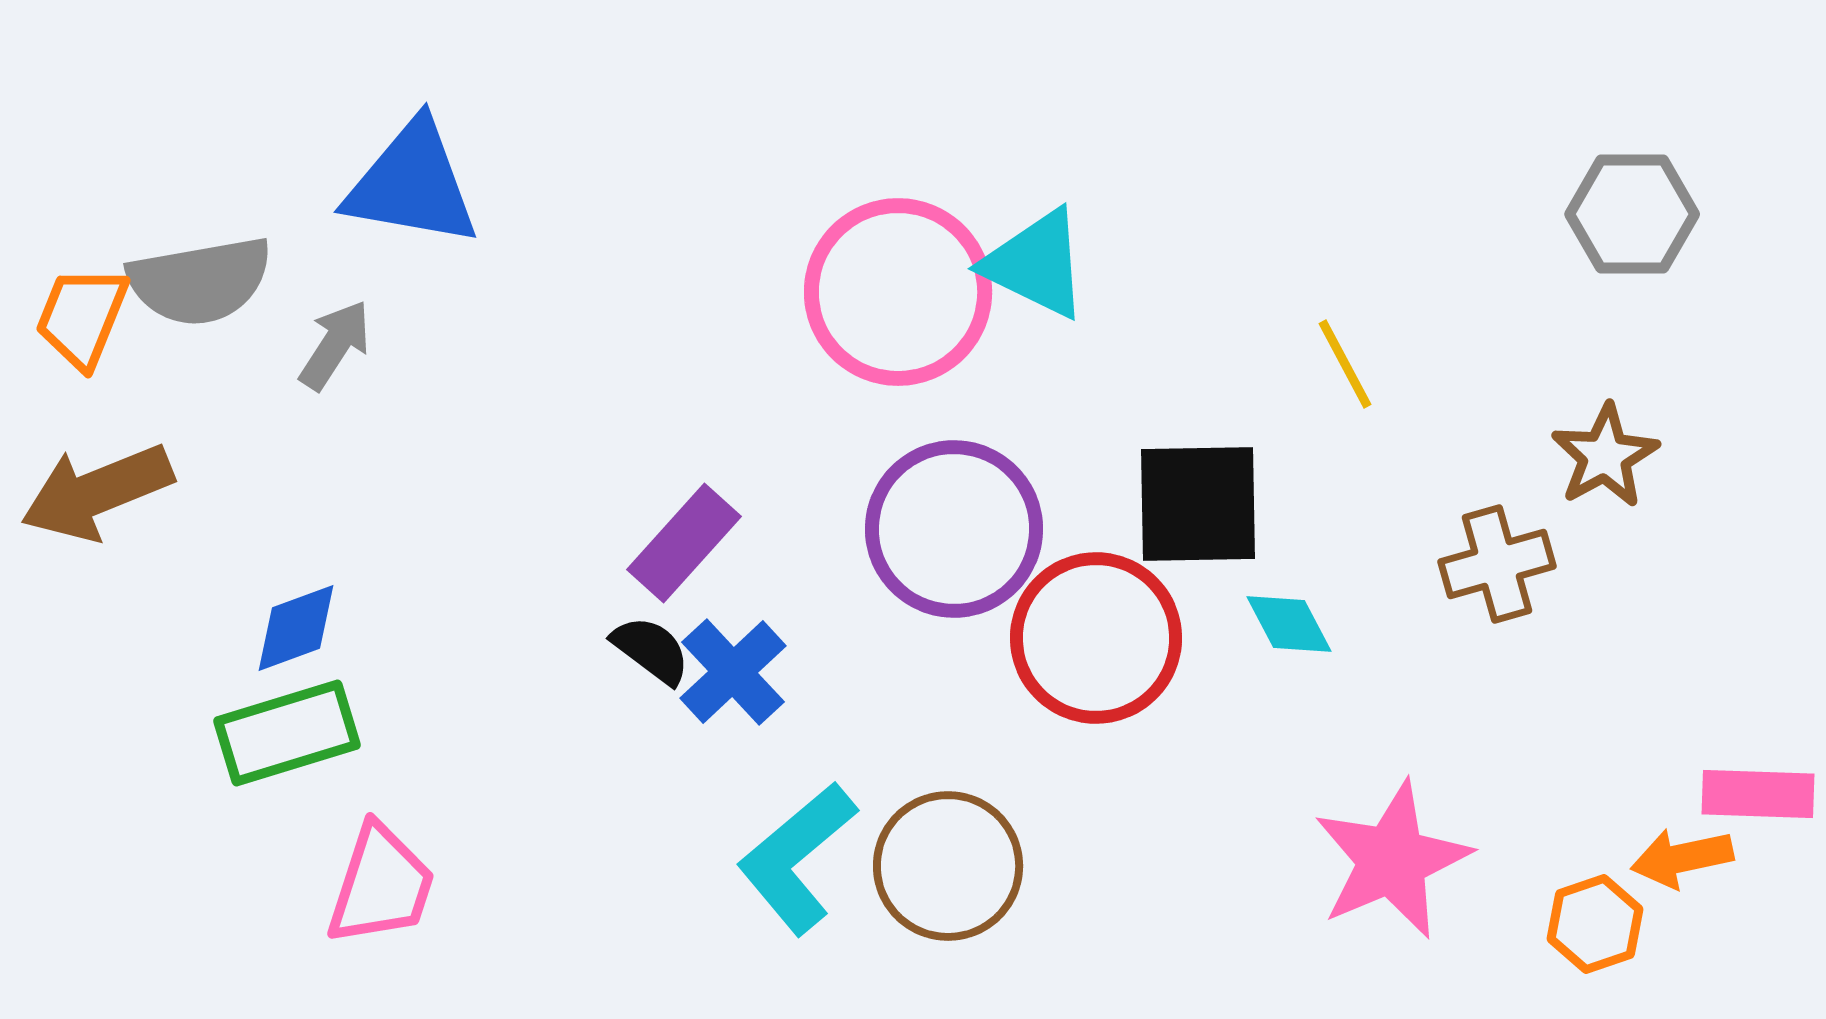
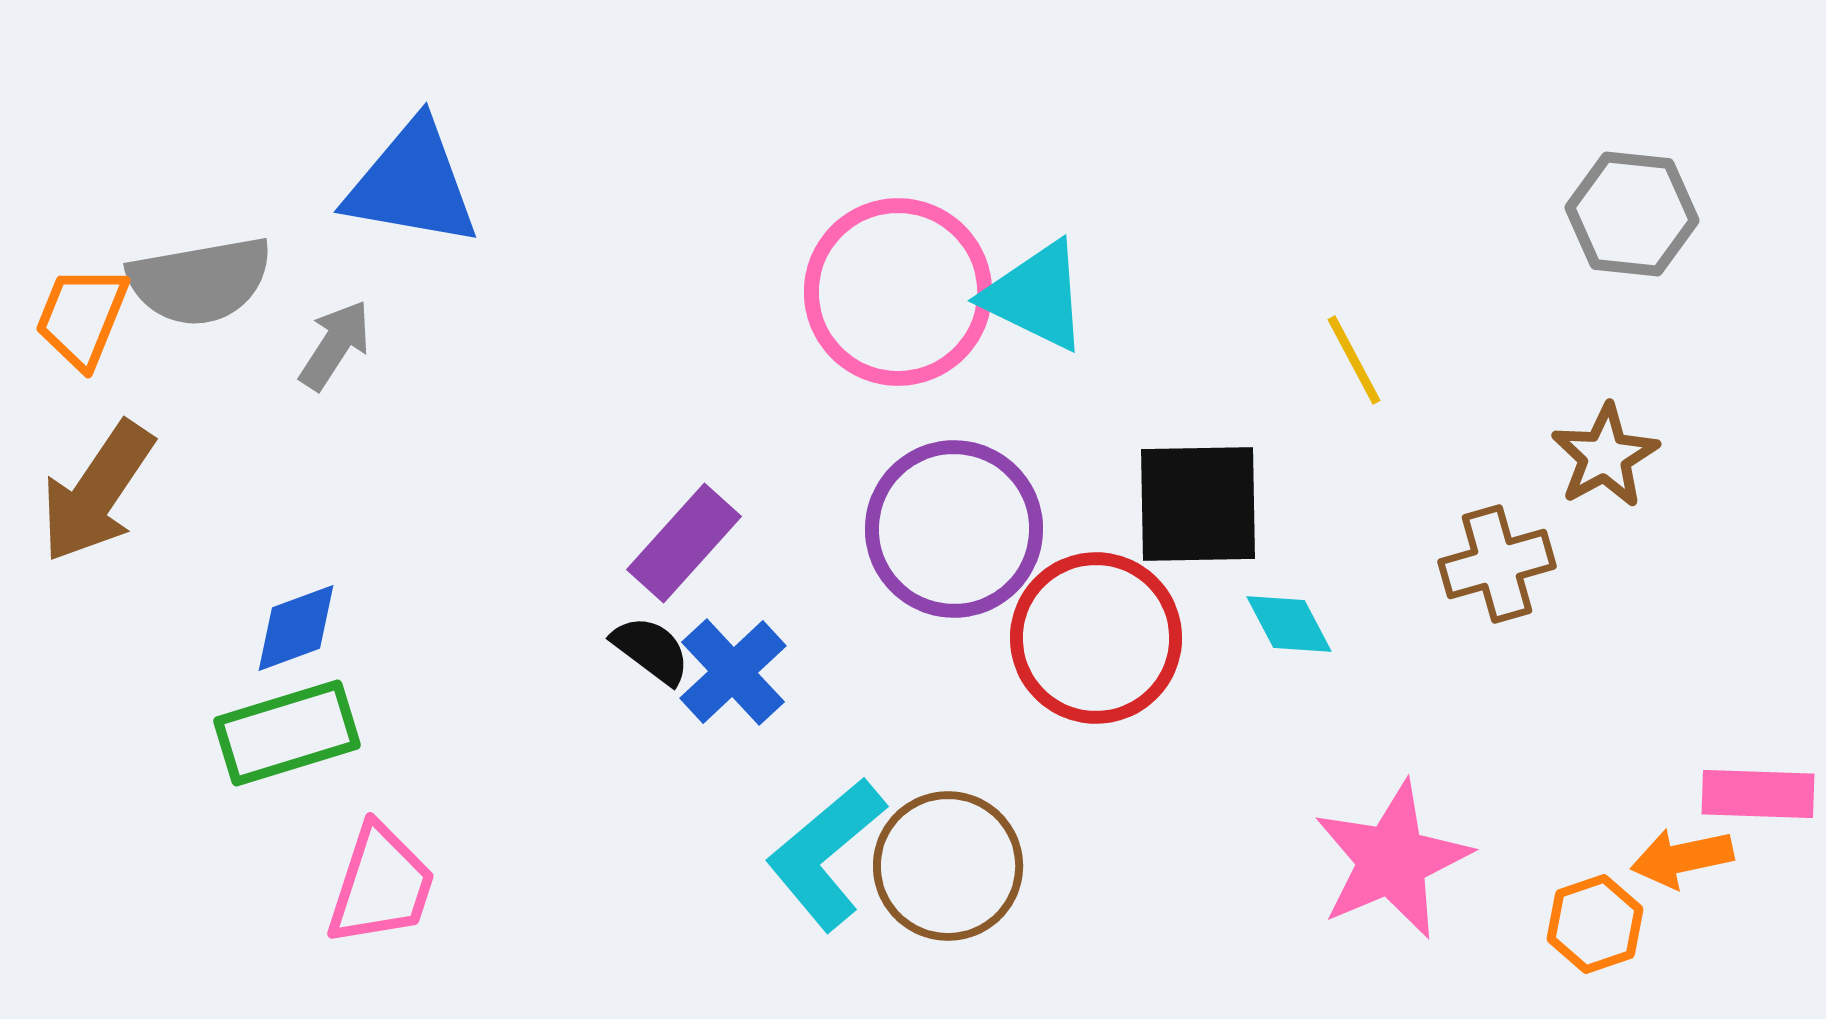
gray hexagon: rotated 6 degrees clockwise
cyan triangle: moved 32 px down
yellow line: moved 9 px right, 4 px up
brown arrow: rotated 34 degrees counterclockwise
cyan L-shape: moved 29 px right, 4 px up
